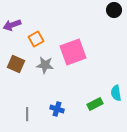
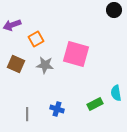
pink square: moved 3 px right, 2 px down; rotated 36 degrees clockwise
